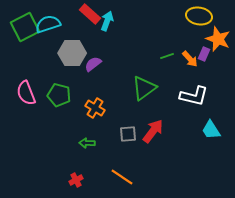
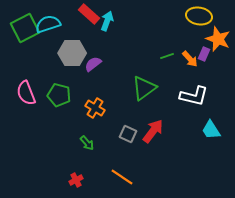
red rectangle: moved 1 px left
green square: moved 1 px down
gray square: rotated 30 degrees clockwise
green arrow: rotated 133 degrees counterclockwise
